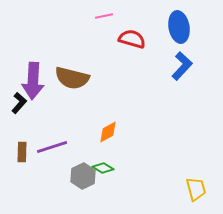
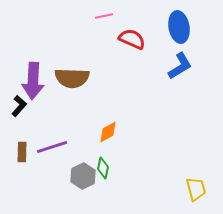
red semicircle: rotated 8 degrees clockwise
blue L-shape: moved 2 px left; rotated 16 degrees clockwise
brown semicircle: rotated 12 degrees counterclockwise
black L-shape: moved 3 px down
green diamond: rotated 70 degrees clockwise
